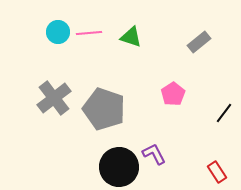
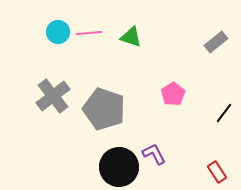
gray rectangle: moved 17 px right
gray cross: moved 1 px left, 2 px up
